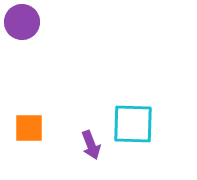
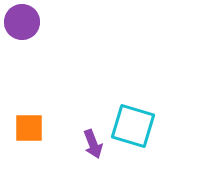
cyan square: moved 2 px down; rotated 15 degrees clockwise
purple arrow: moved 2 px right, 1 px up
